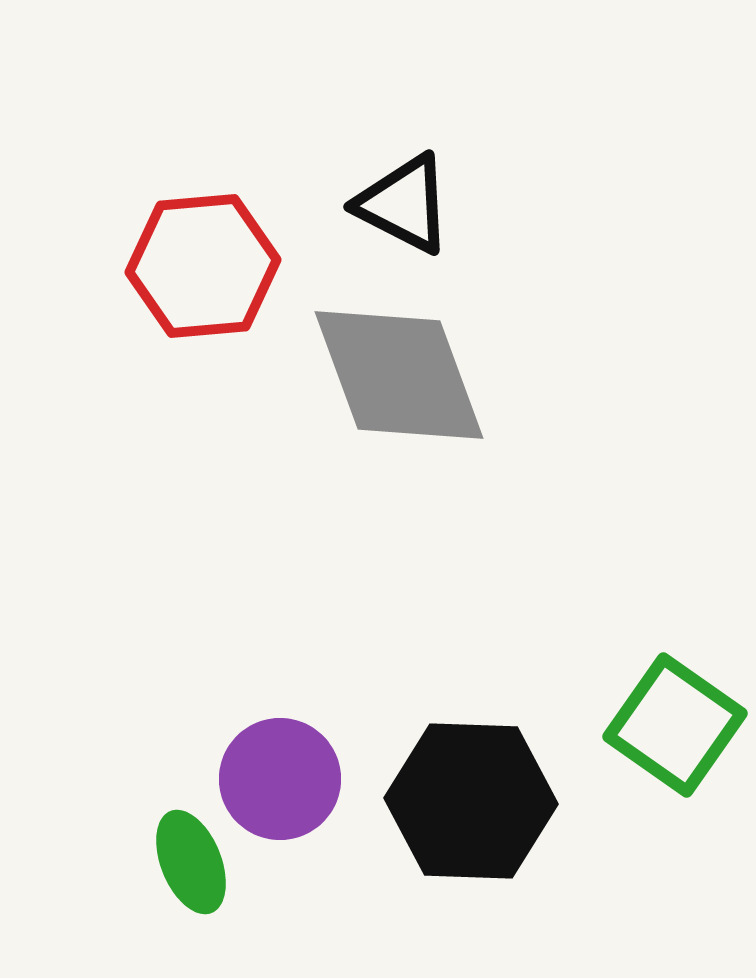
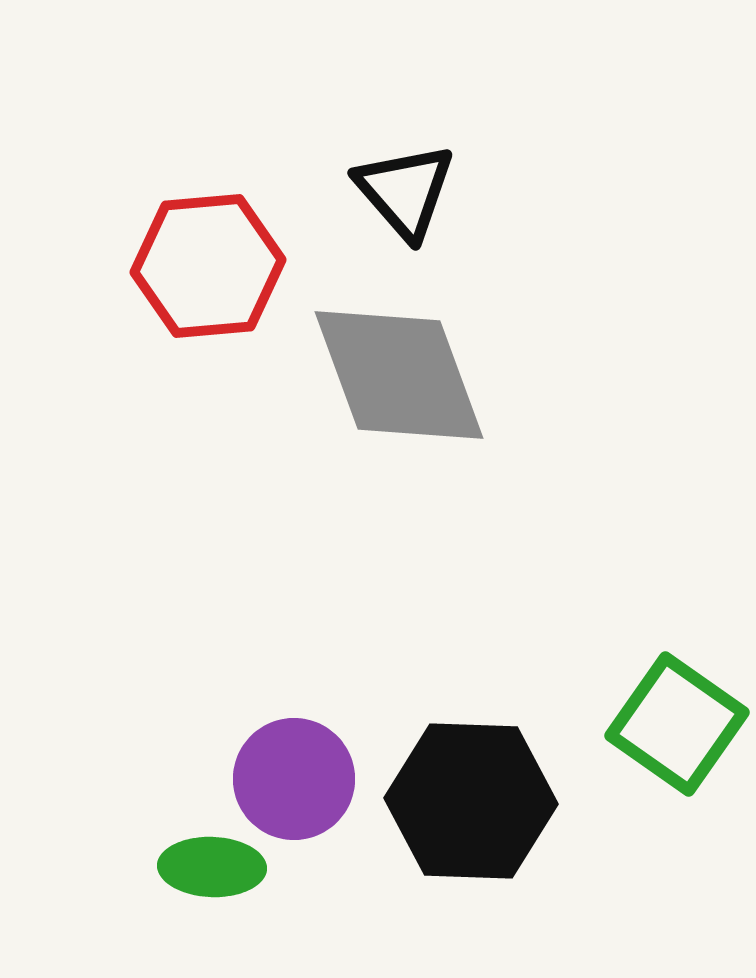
black triangle: moved 1 px right, 13 px up; rotated 22 degrees clockwise
red hexagon: moved 5 px right
green square: moved 2 px right, 1 px up
purple circle: moved 14 px right
green ellipse: moved 21 px right, 5 px down; rotated 66 degrees counterclockwise
